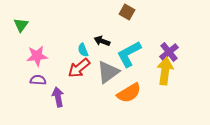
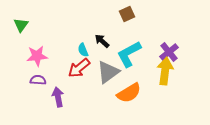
brown square: moved 2 px down; rotated 35 degrees clockwise
black arrow: rotated 21 degrees clockwise
